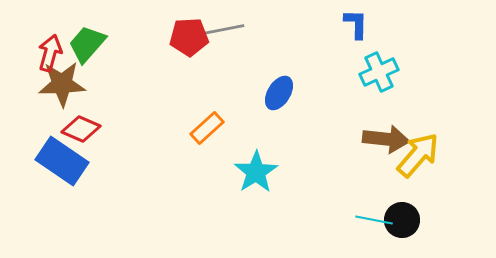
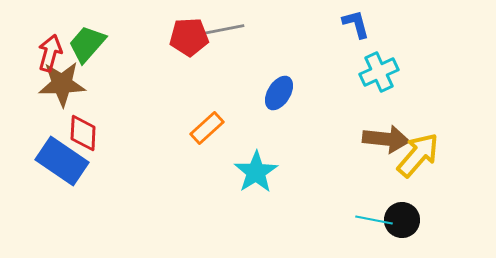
blue L-shape: rotated 16 degrees counterclockwise
red diamond: moved 2 px right, 4 px down; rotated 69 degrees clockwise
